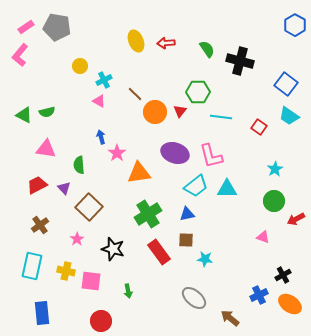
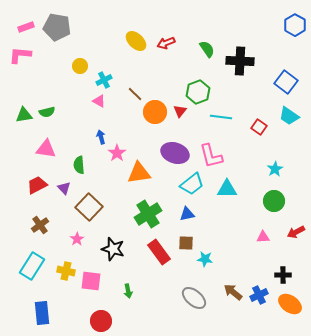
pink rectangle at (26, 27): rotated 14 degrees clockwise
yellow ellipse at (136, 41): rotated 25 degrees counterclockwise
red arrow at (166, 43): rotated 18 degrees counterclockwise
pink L-shape at (20, 55): rotated 55 degrees clockwise
black cross at (240, 61): rotated 12 degrees counterclockwise
blue square at (286, 84): moved 2 px up
green hexagon at (198, 92): rotated 20 degrees counterclockwise
green triangle at (24, 115): rotated 36 degrees counterclockwise
cyan trapezoid at (196, 186): moved 4 px left, 2 px up
red arrow at (296, 219): moved 13 px down
pink triangle at (263, 237): rotated 24 degrees counterclockwise
brown square at (186, 240): moved 3 px down
cyan rectangle at (32, 266): rotated 20 degrees clockwise
black cross at (283, 275): rotated 28 degrees clockwise
brown arrow at (230, 318): moved 3 px right, 26 px up
